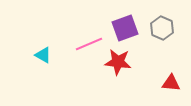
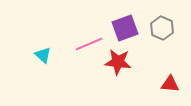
cyan triangle: rotated 12 degrees clockwise
red triangle: moved 1 px left, 1 px down
